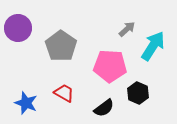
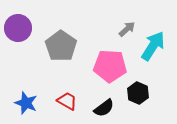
red trapezoid: moved 3 px right, 8 px down
